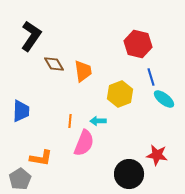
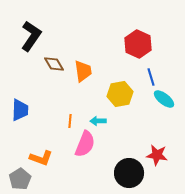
red hexagon: rotated 12 degrees clockwise
yellow hexagon: rotated 10 degrees clockwise
blue trapezoid: moved 1 px left, 1 px up
pink semicircle: moved 1 px right, 1 px down
orange L-shape: rotated 10 degrees clockwise
black circle: moved 1 px up
